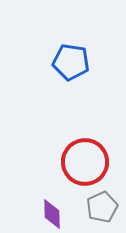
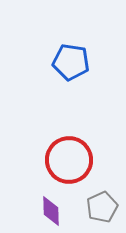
red circle: moved 16 px left, 2 px up
purple diamond: moved 1 px left, 3 px up
